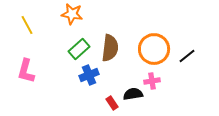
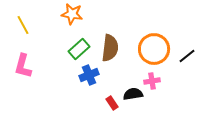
yellow line: moved 4 px left
pink L-shape: moved 3 px left, 5 px up
